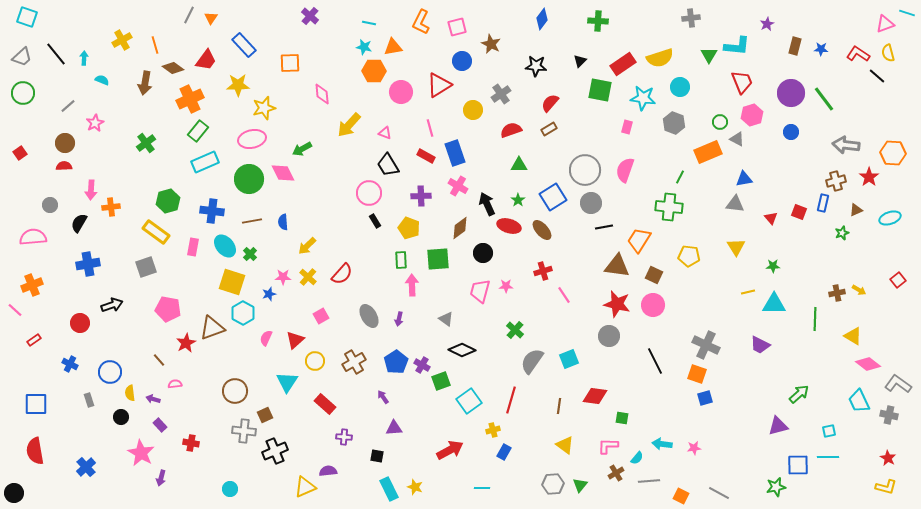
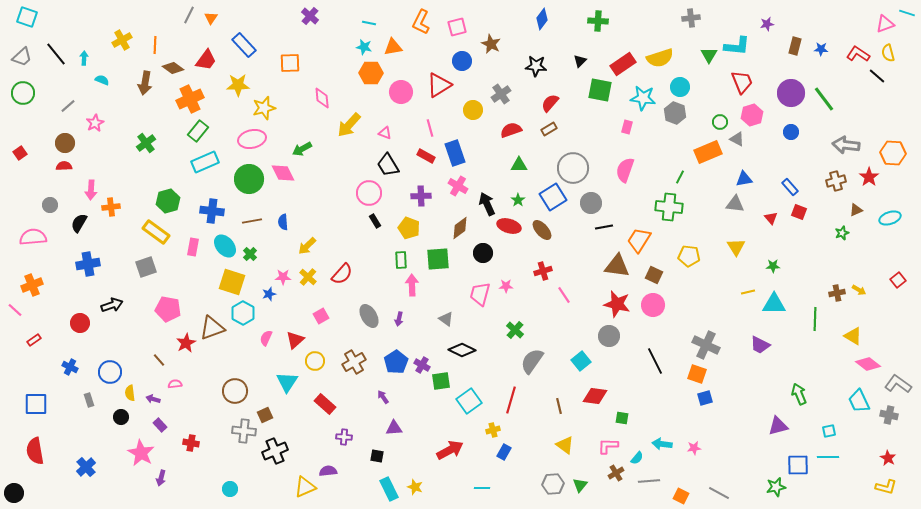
purple star at (767, 24): rotated 16 degrees clockwise
orange line at (155, 45): rotated 18 degrees clockwise
orange hexagon at (374, 71): moved 3 px left, 2 px down
pink diamond at (322, 94): moved 4 px down
gray hexagon at (674, 123): moved 1 px right, 10 px up
gray circle at (585, 170): moved 12 px left, 2 px up
blue rectangle at (823, 203): moved 33 px left, 16 px up; rotated 54 degrees counterclockwise
pink trapezoid at (480, 291): moved 3 px down
cyan square at (569, 359): moved 12 px right, 2 px down; rotated 18 degrees counterclockwise
blue cross at (70, 364): moved 3 px down
green square at (441, 381): rotated 12 degrees clockwise
green arrow at (799, 394): rotated 70 degrees counterclockwise
brown line at (559, 406): rotated 21 degrees counterclockwise
